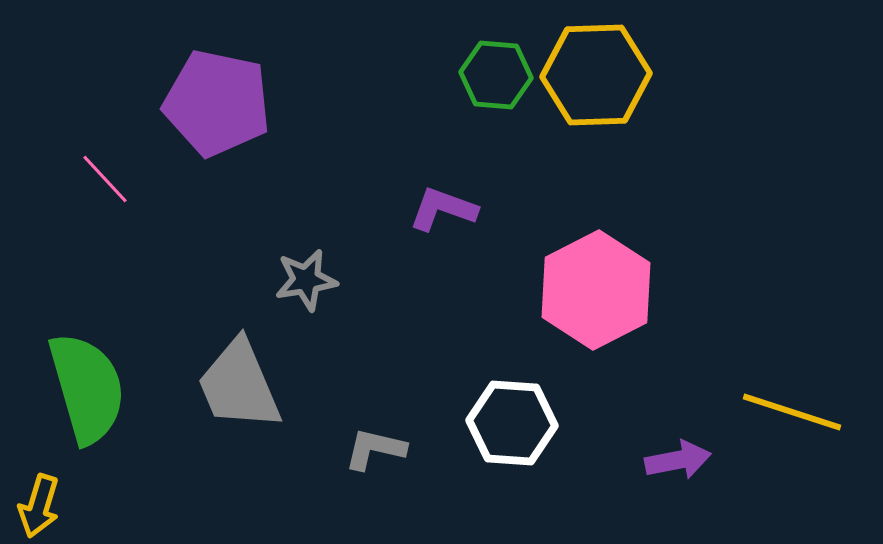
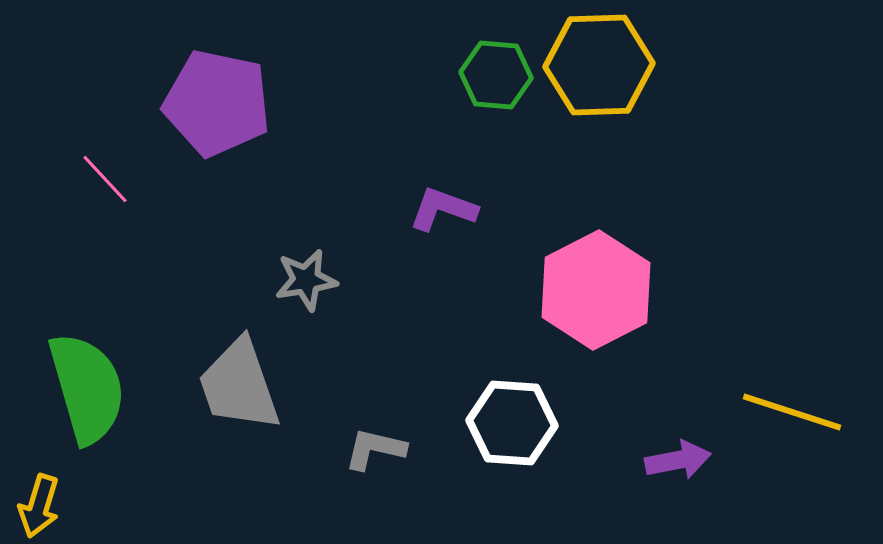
yellow hexagon: moved 3 px right, 10 px up
gray trapezoid: rotated 4 degrees clockwise
